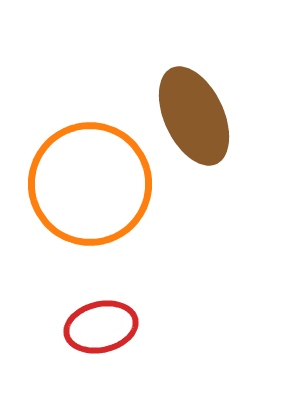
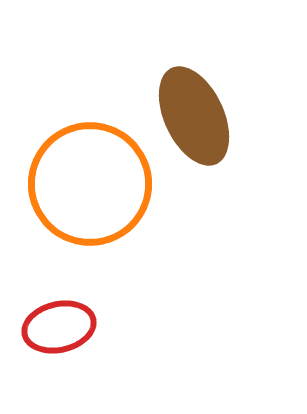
red ellipse: moved 42 px left
